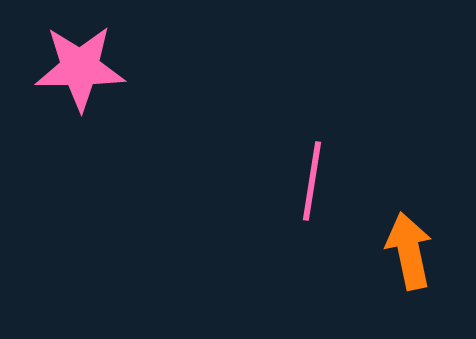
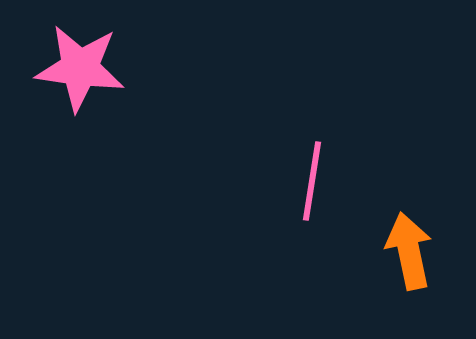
pink star: rotated 8 degrees clockwise
